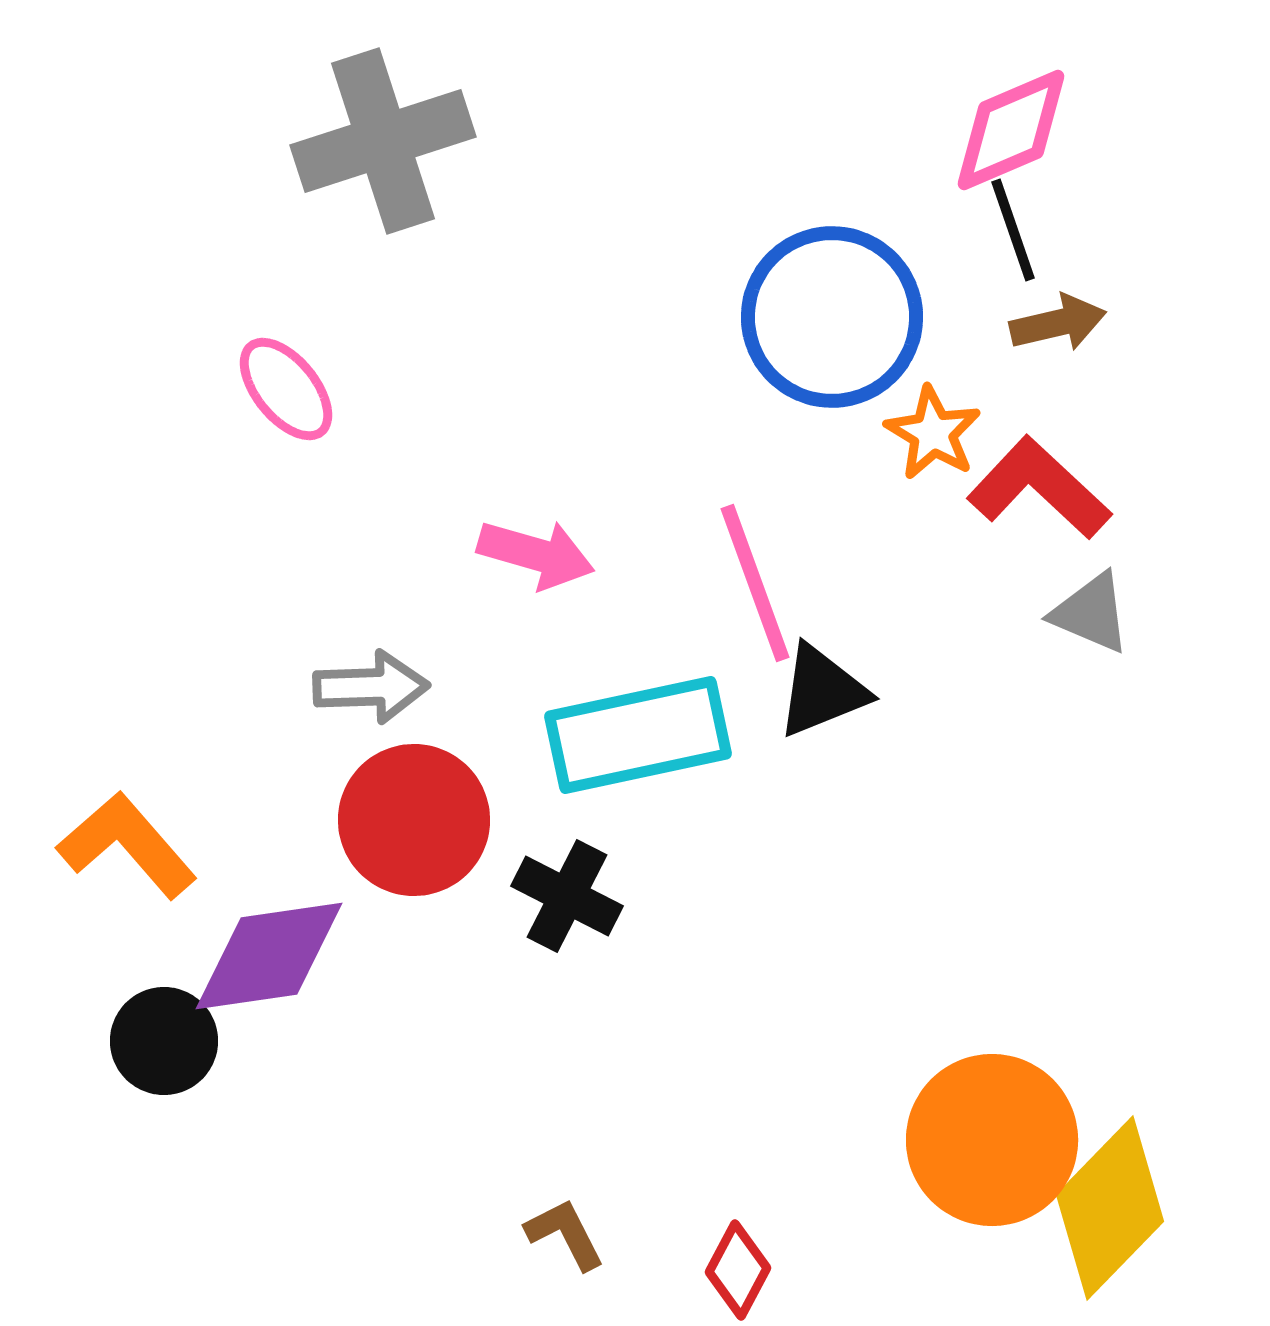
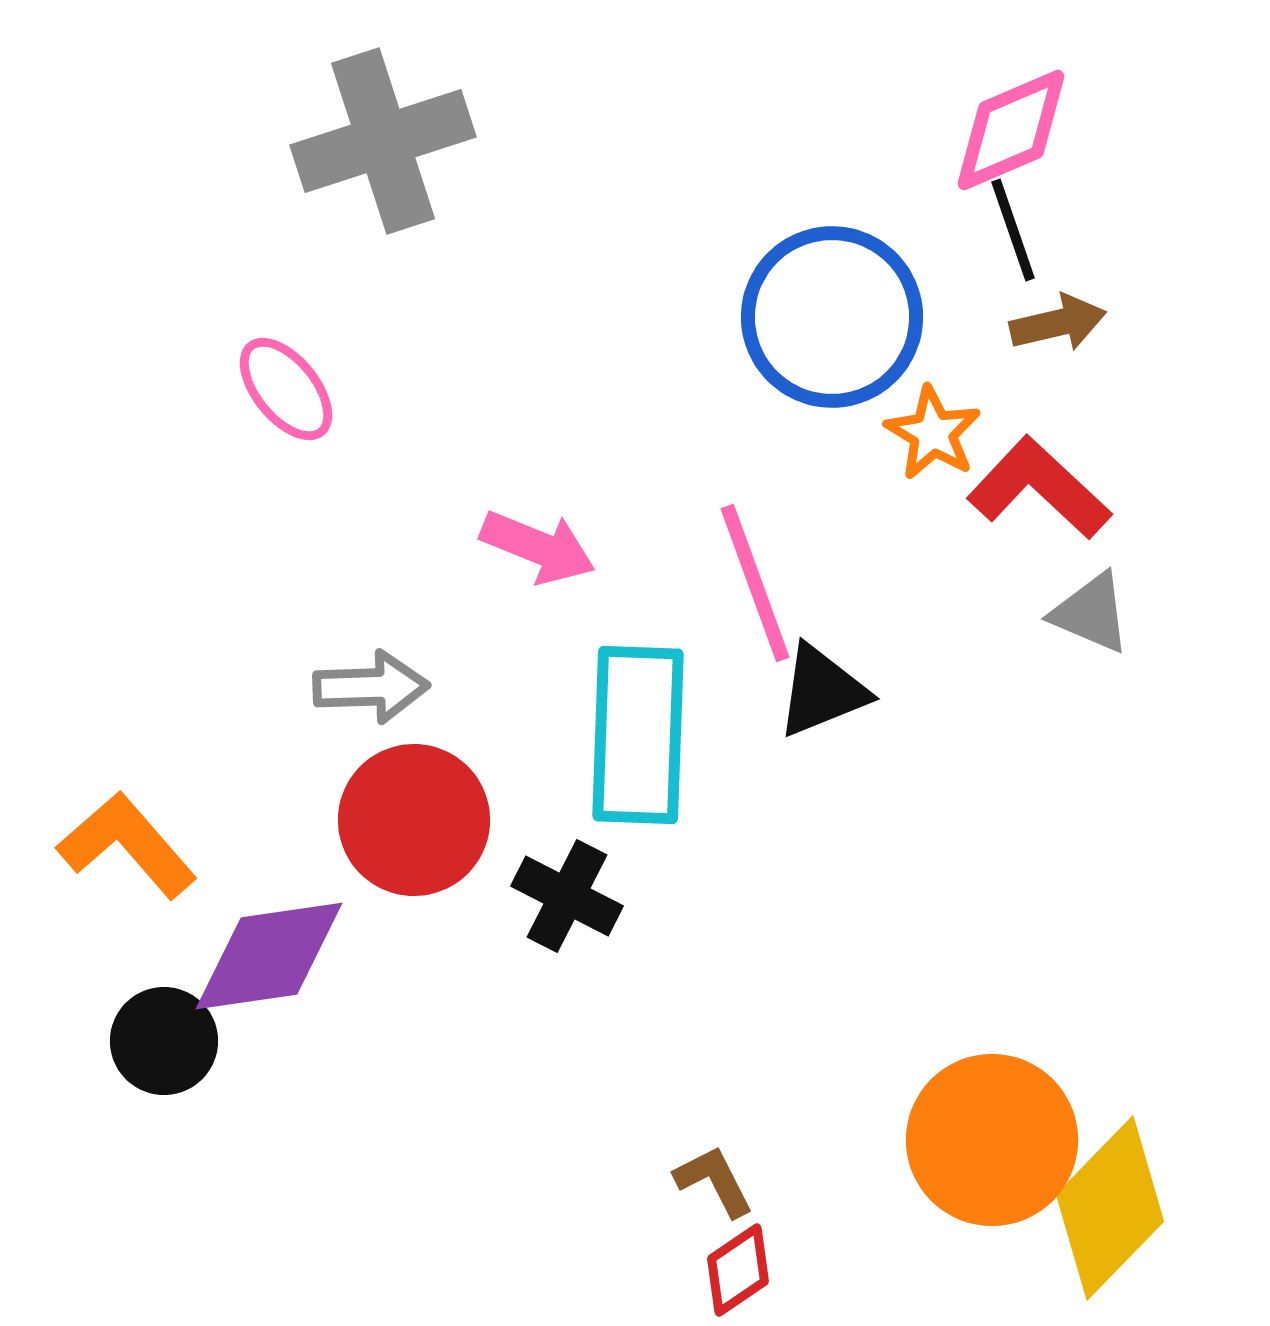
pink arrow: moved 2 px right, 7 px up; rotated 6 degrees clockwise
cyan rectangle: rotated 76 degrees counterclockwise
brown L-shape: moved 149 px right, 53 px up
red diamond: rotated 28 degrees clockwise
